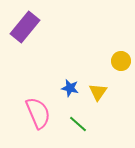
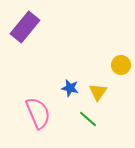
yellow circle: moved 4 px down
green line: moved 10 px right, 5 px up
